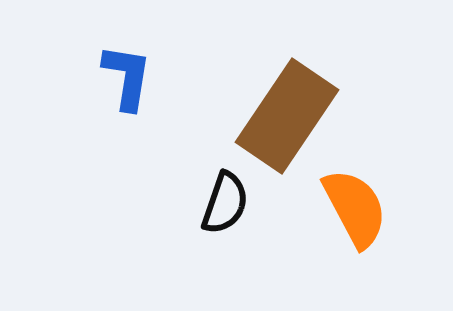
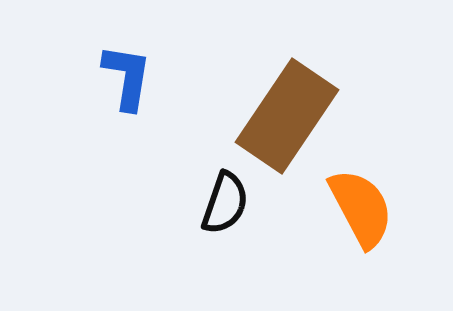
orange semicircle: moved 6 px right
